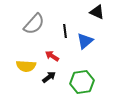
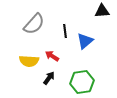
black triangle: moved 5 px right, 1 px up; rotated 28 degrees counterclockwise
yellow semicircle: moved 3 px right, 5 px up
black arrow: moved 1 px down; rotated 16 degrees counterclockwise
